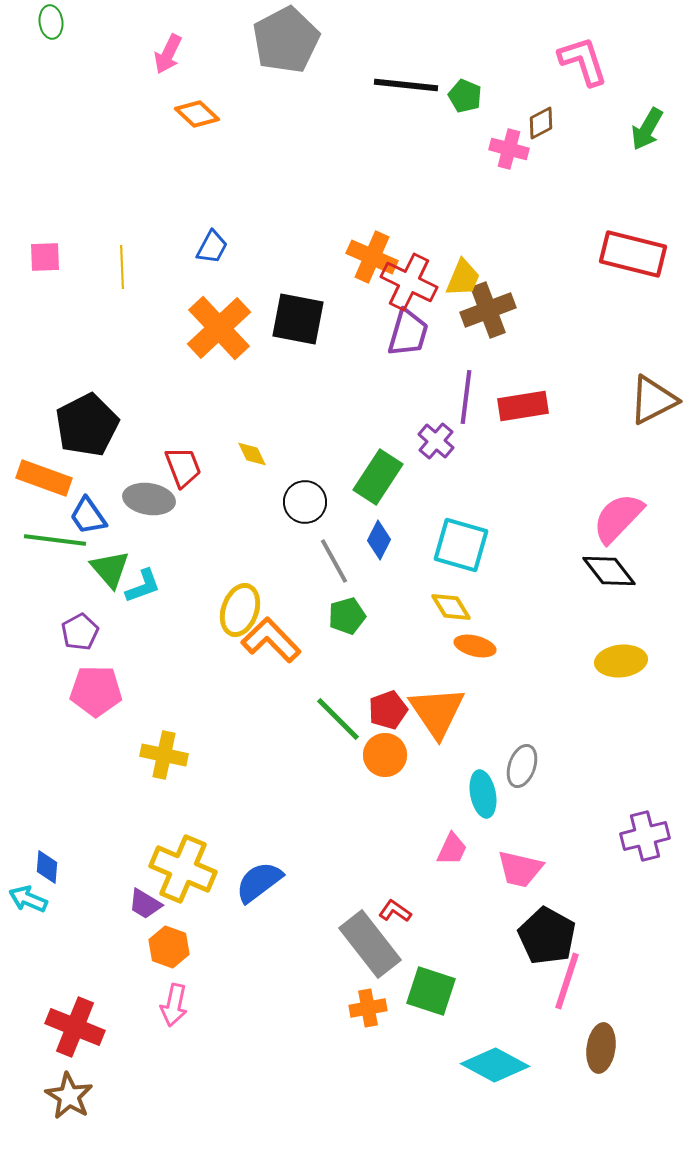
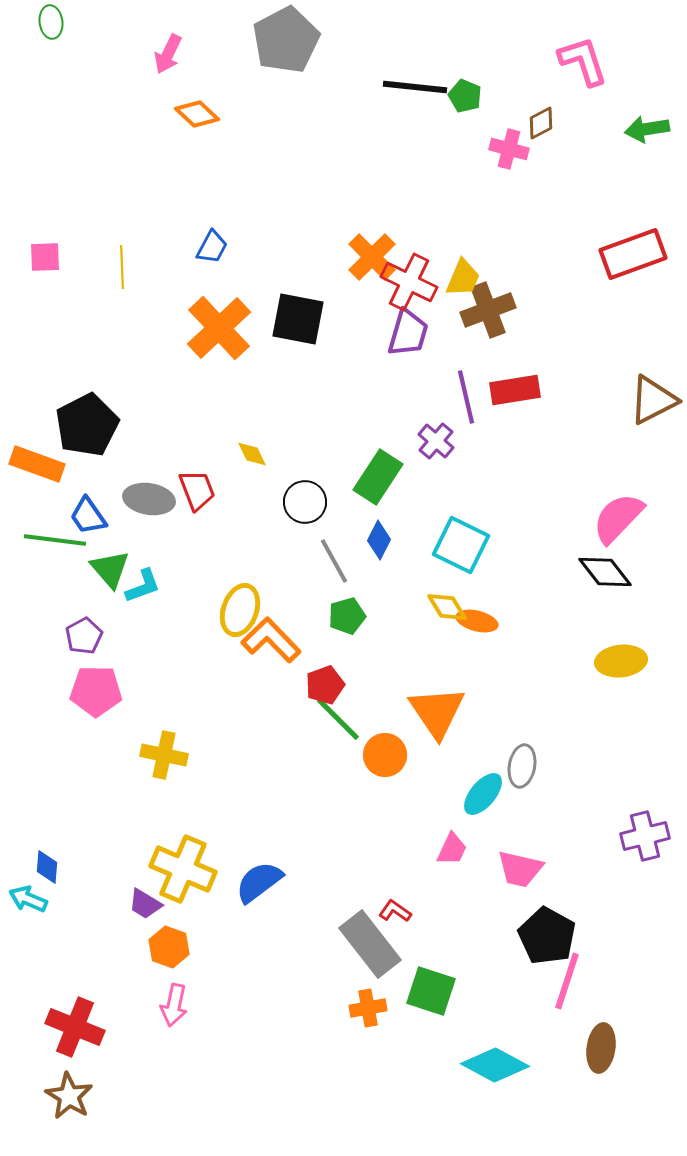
black line at (406, 85): moved 9 px right, 2 px down
green arrow at (647, 129): rotated 51 degrees clockwise
red rectangle at (633, 254): rotated 34 degrees counterclockwise
orange cross at (372, 257): rotated 21 degrees clockwise
purple line at (466, 397): rotated 20 degrees counterclockwise
red rectangle at (523, 406): moved 8 px left, 16 px up
red trapezoid at (183, 467): moved 14 px right, 23 px down
orange rectangle at (44, 478): moved 7 px left, 14 px up
cyan square at (461, 545): rotated 10 degrees clockwise
black diamond at (609, 571): moved 4 px left, 1 px down
yellow diamond at (451, 607): moved 4 px left
purple pentagon at (80, 632): moved 4 px right, 4 px down
orange ellipse at (475, 646): moved 2 px right, 25 px up
red pentagon at (388, 710): moved 63 px left, 25 px up
gray ellipse at (522, 766): rotated 9 degrees counterclockwise
cyan ellipse at (483, 794): rotated 51 degrees clockwise
